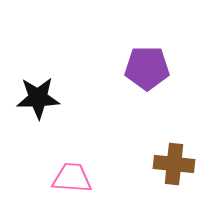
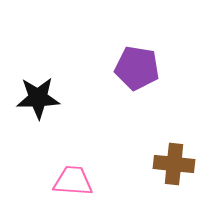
purple pentagon: moved 10 px left; rotated 9 degrees clockwise
pink trapezoid: moved 1 px right, 3 px down
